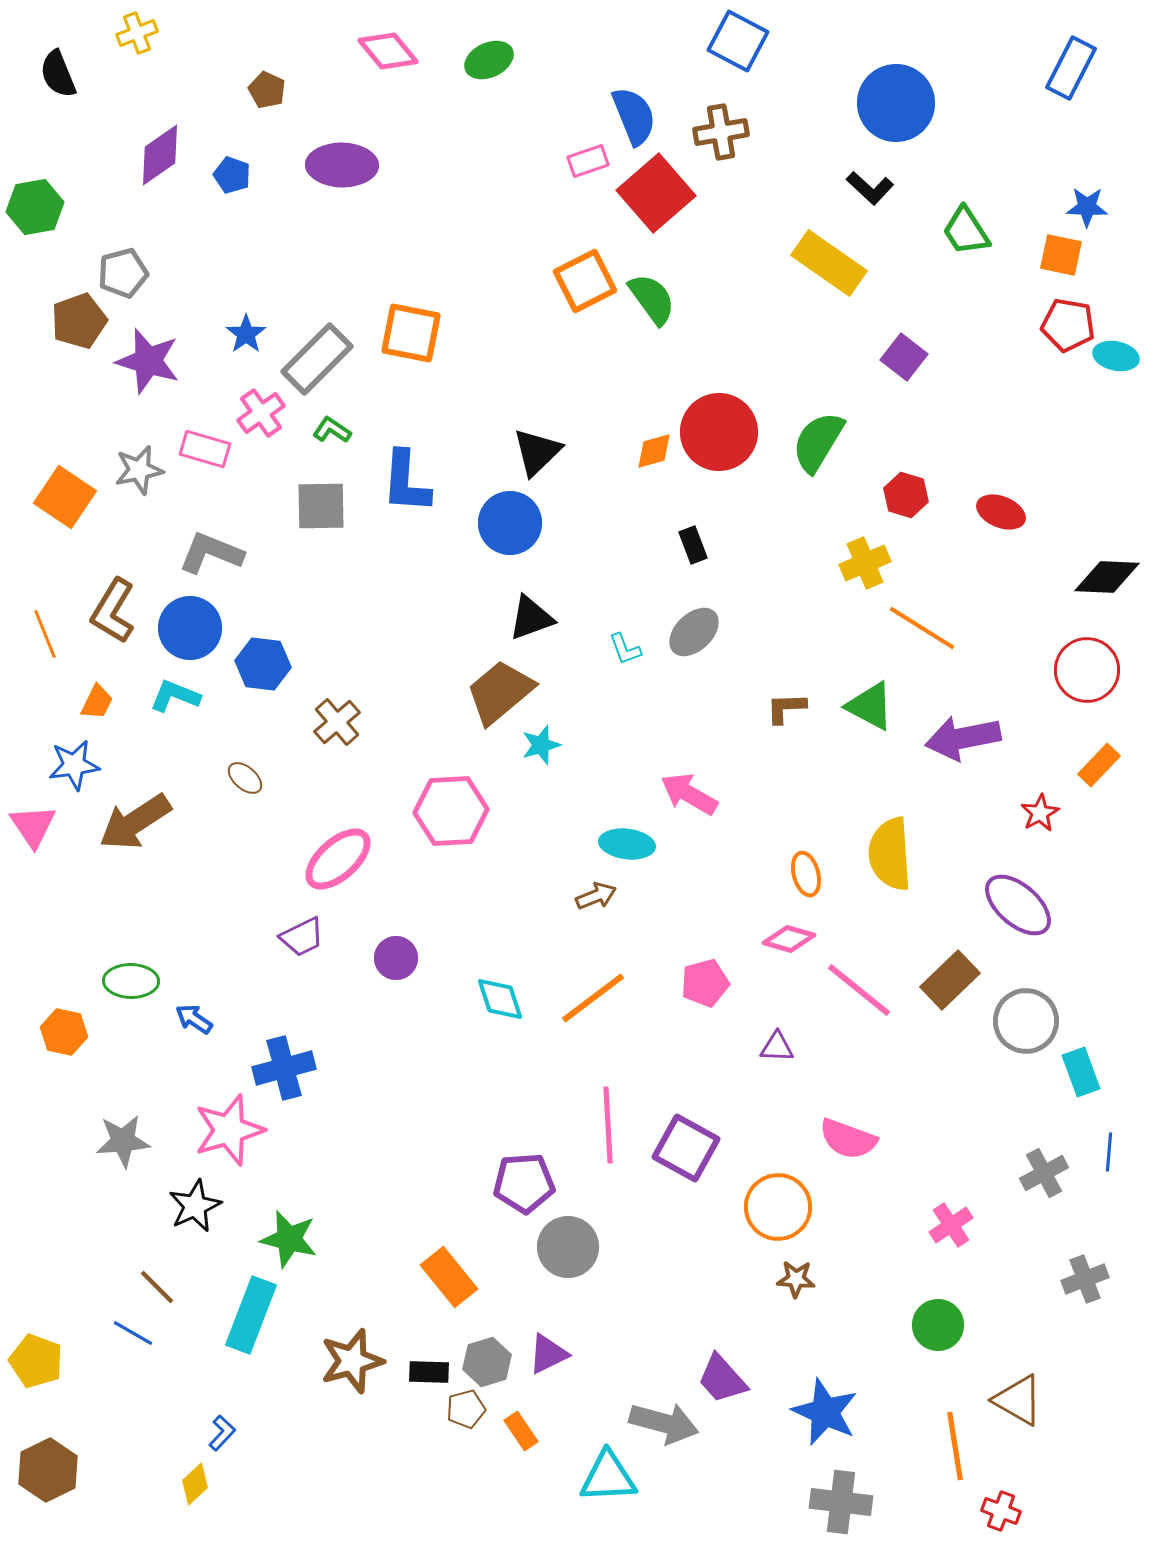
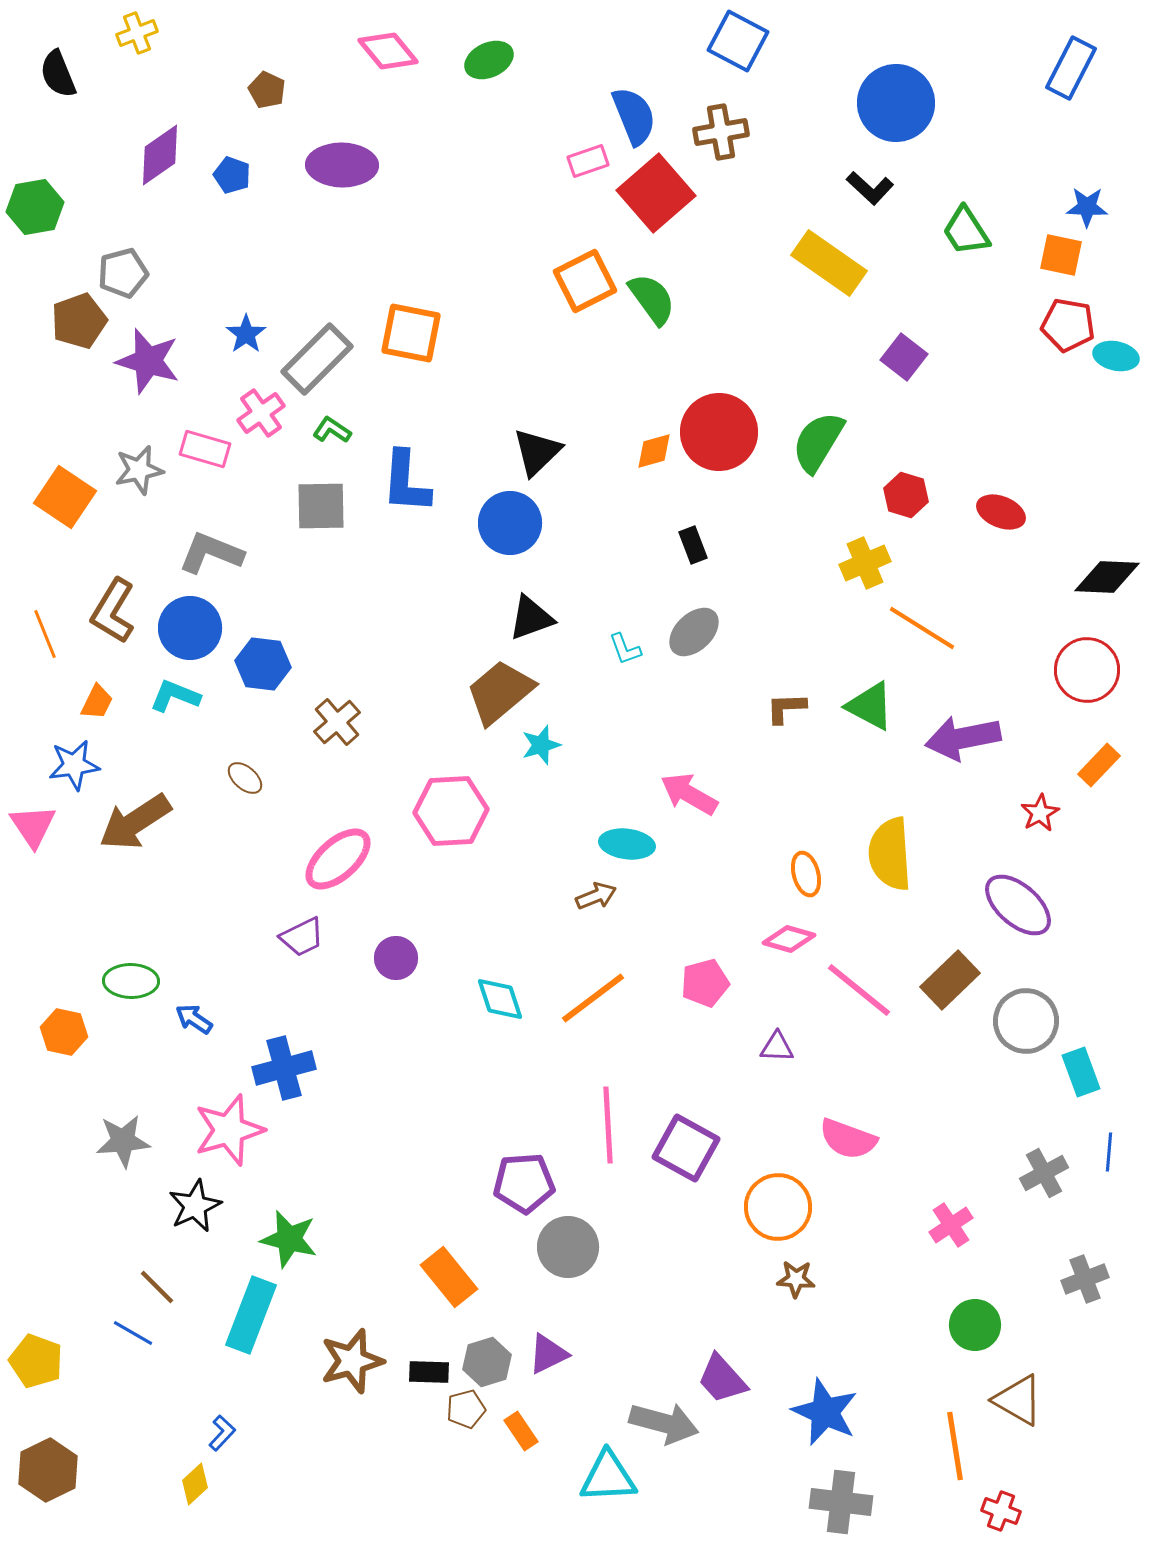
green circle at (938, 1325): moved 37 px right
